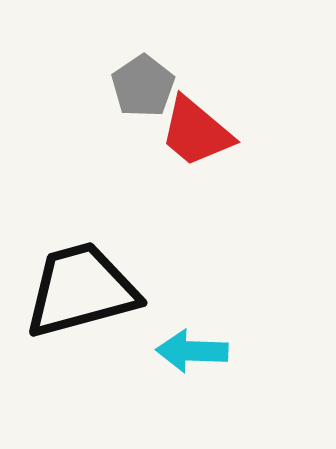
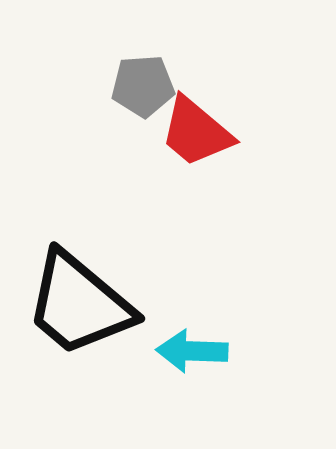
gray pentagon: rotated 30 degrees clockwise
black trapezoid: moved 2 px left, 14 px down; rotated 125 degrees counterclockwise
